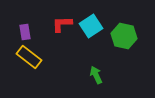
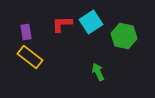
cyan square: moved 4 px up
purple rectangle: moved 1 px right
yellow rectangle: moved 1 px right
green arrow: moved 2 px right, 3 px up
